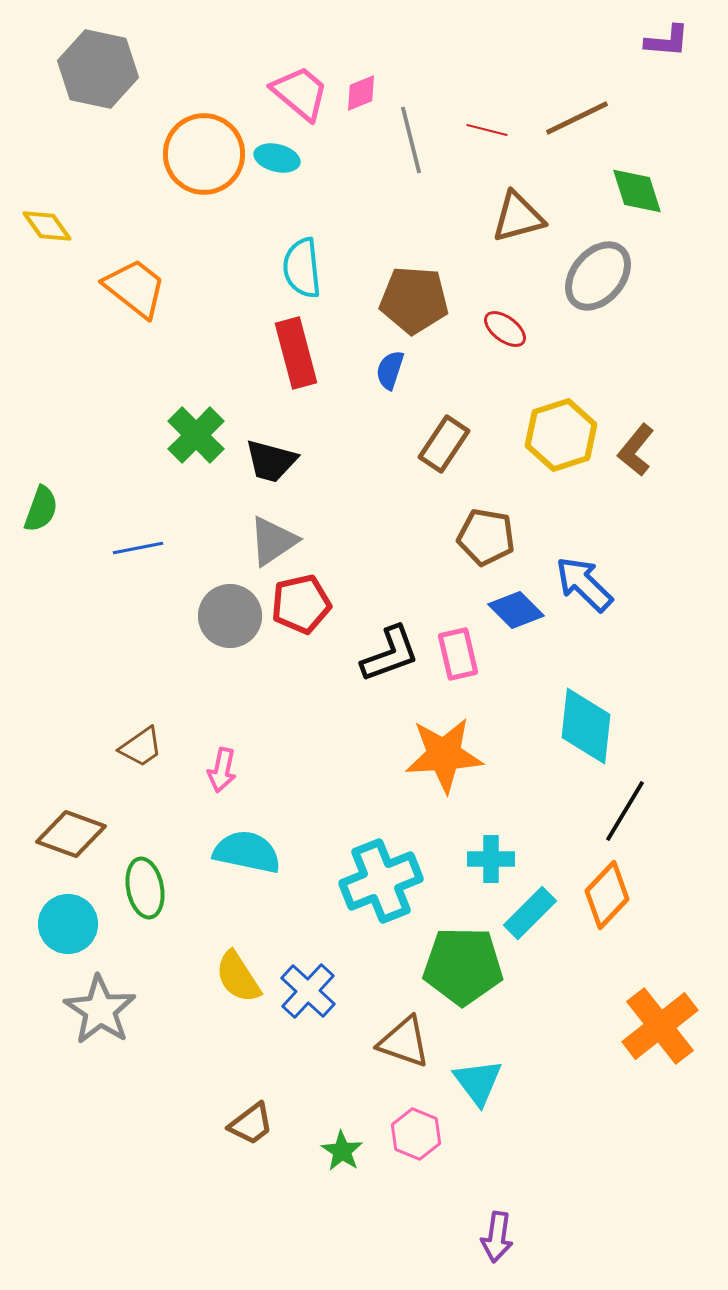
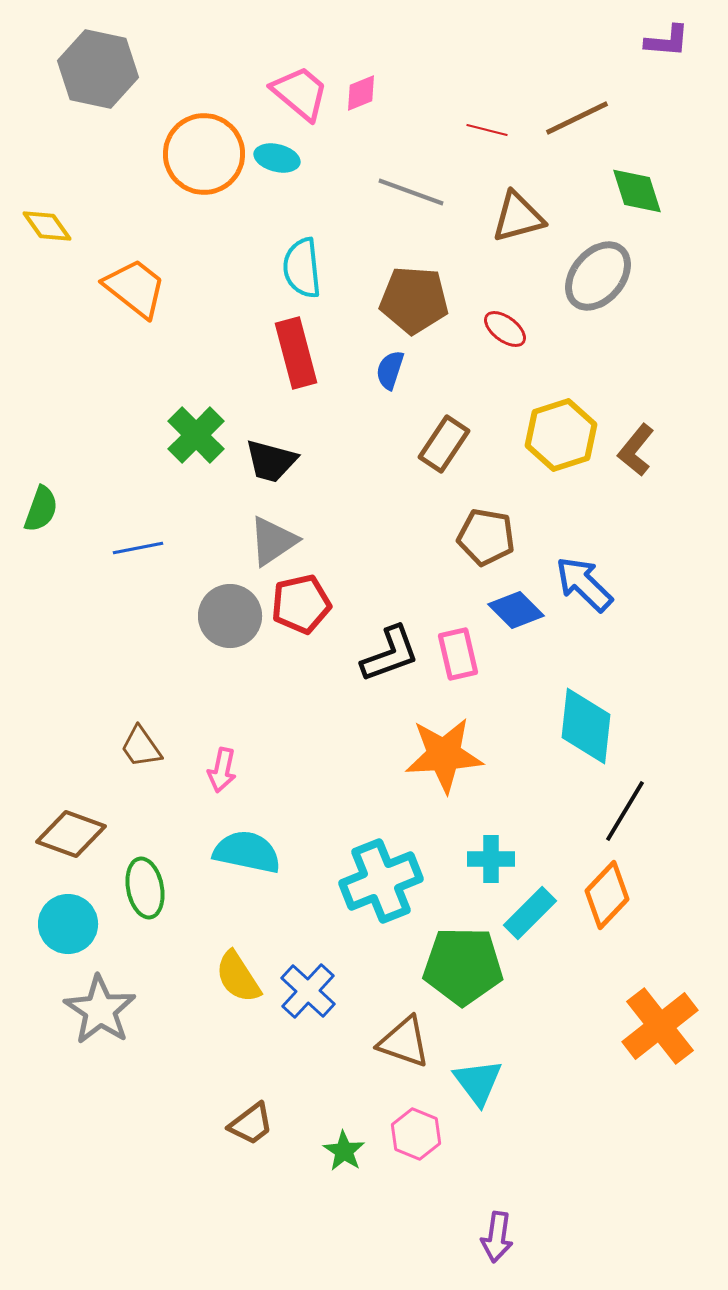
gray line at (411, 140): moved 52 px down; rotated 56 degrees counterclockwise
brown trapezoid at (141, 747): rotated 90 degrees clockwise
green star at (342, 1151): moved 2 px right
